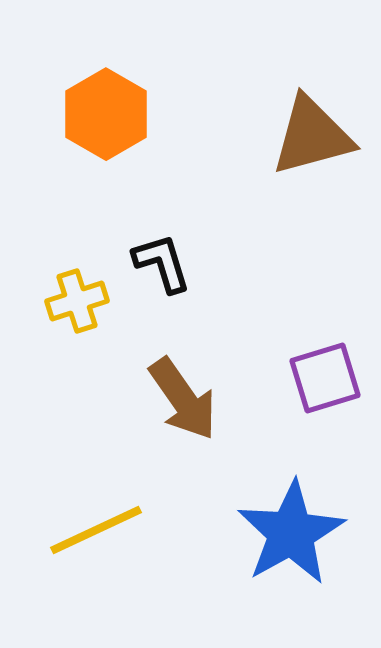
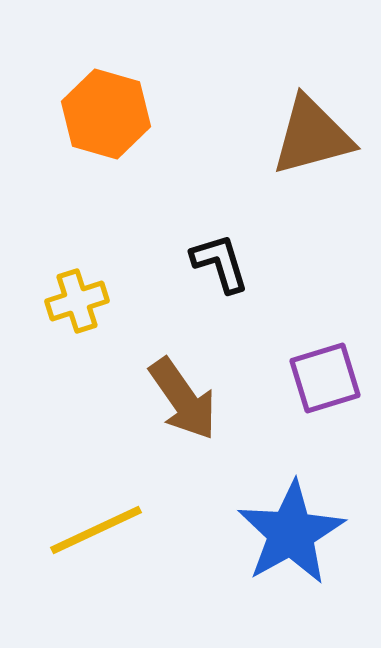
orange hexagon: rotated 14 degrees counterclockwise
black L-shape: moved 58 px right
